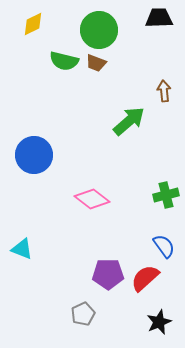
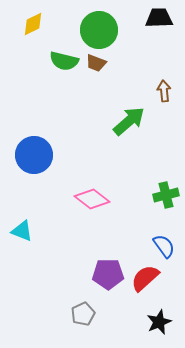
cyan triangle: moved 18 px up
